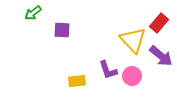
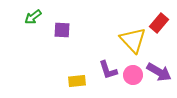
green arrow: moved 4 px down
purple arrow: moved 2 px left, 16 px down; rotated 10 degrees counterclockwise
pink circle: moved 1 px right, 1 px up
